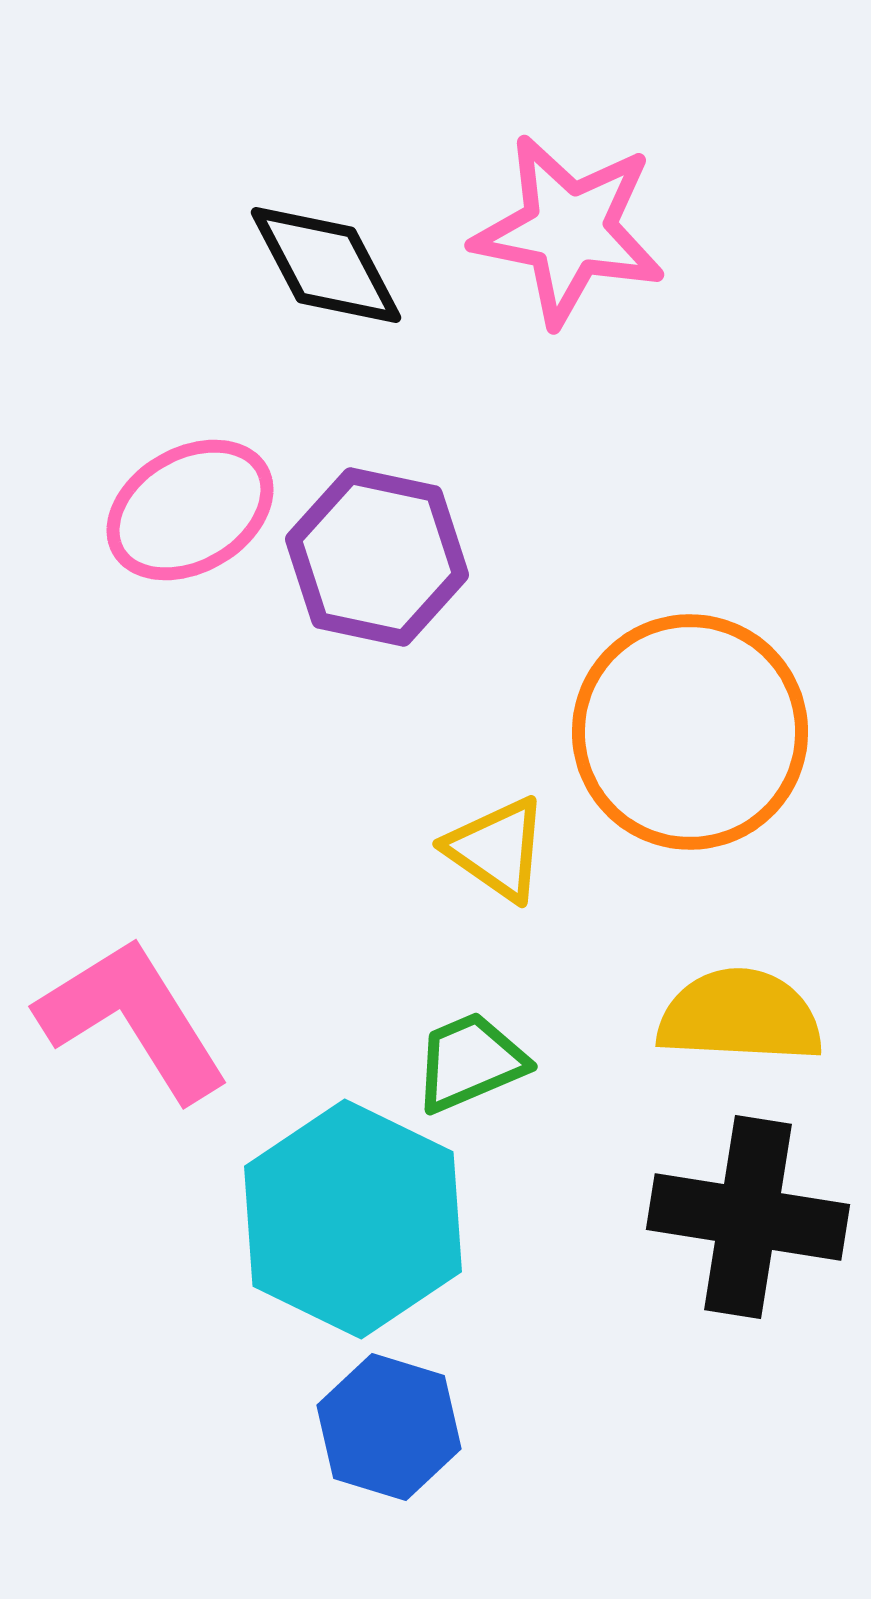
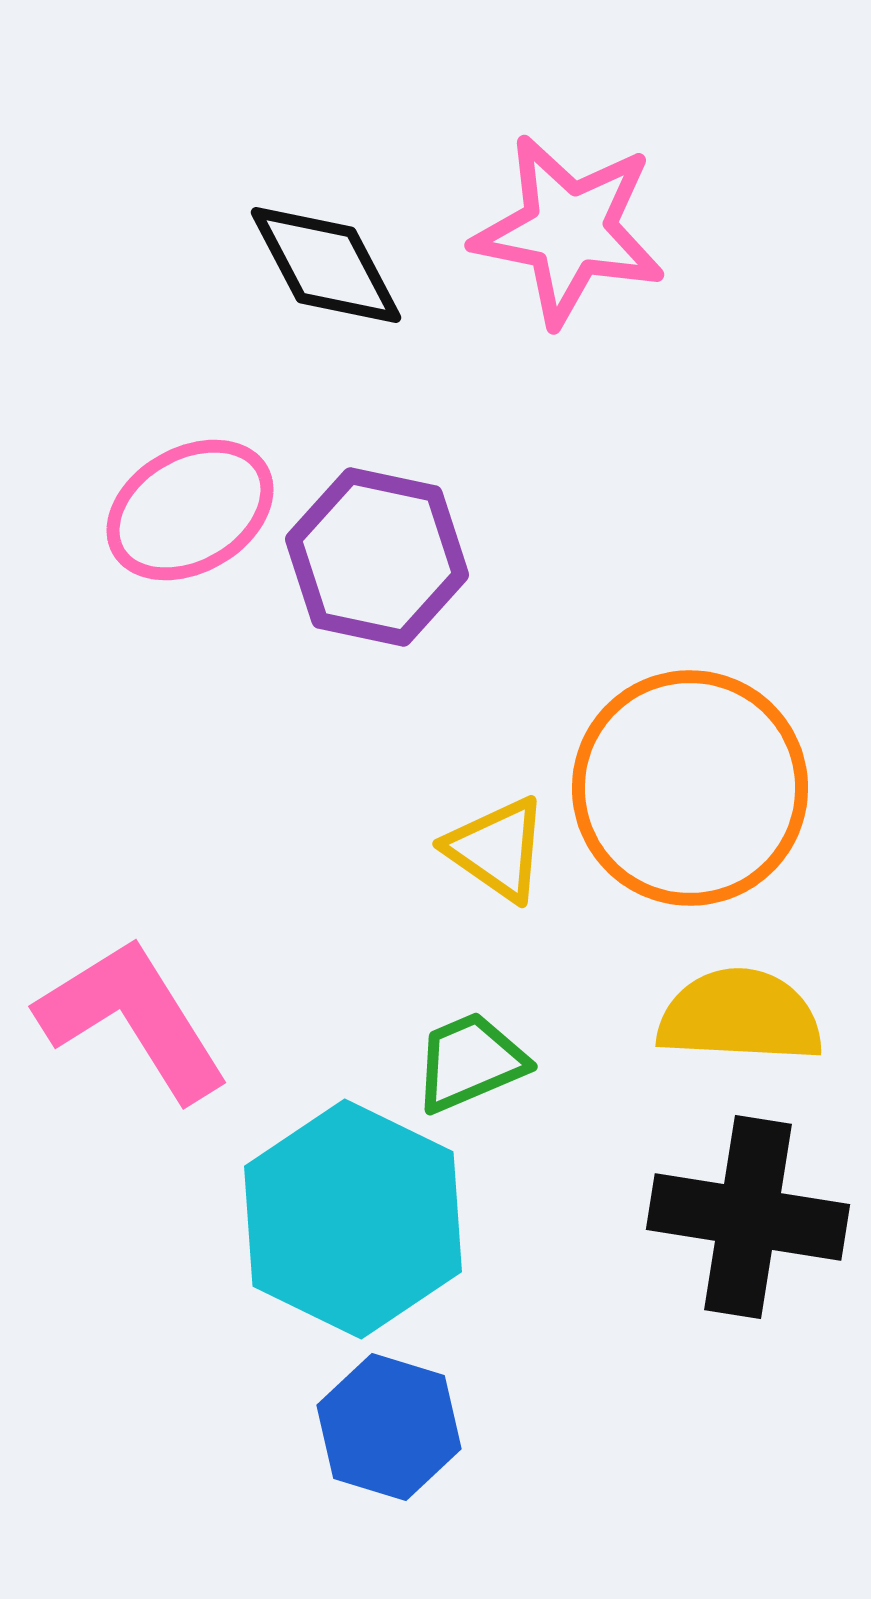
orange circle: moved 56 px down
